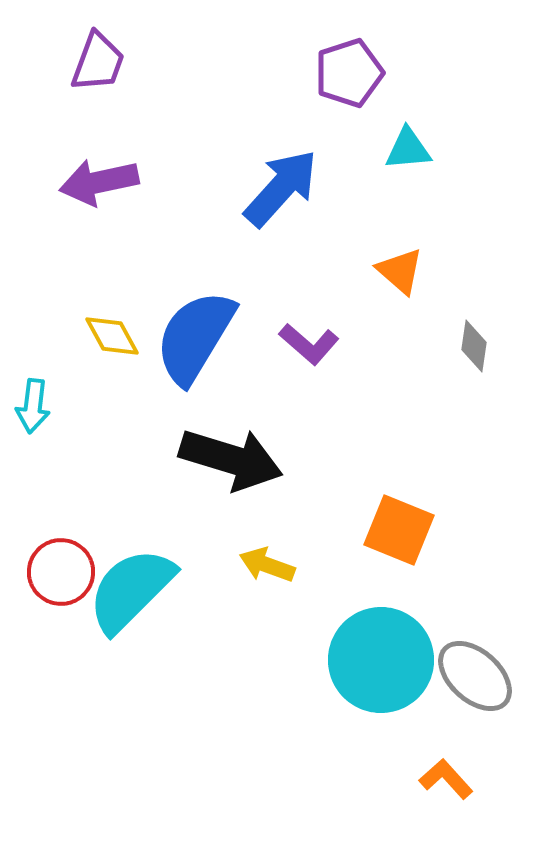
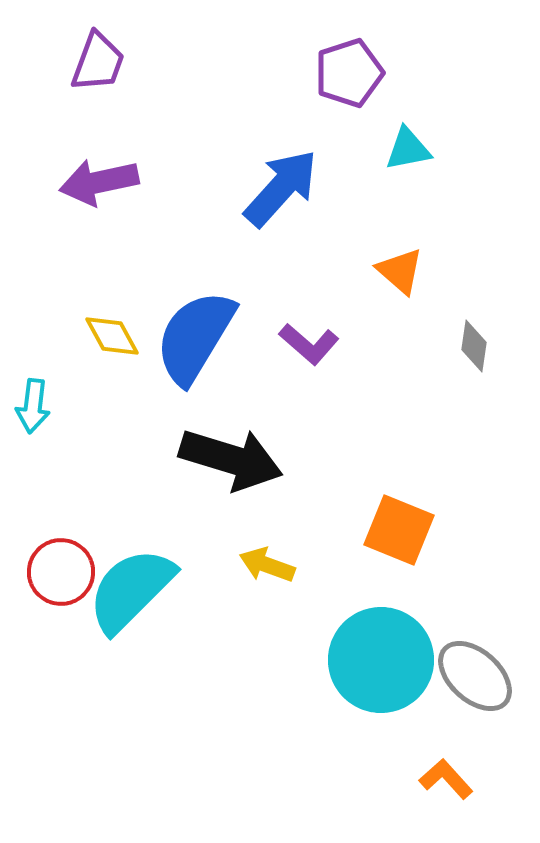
cyan triangle: rotated 6 degrees counterclockwise
